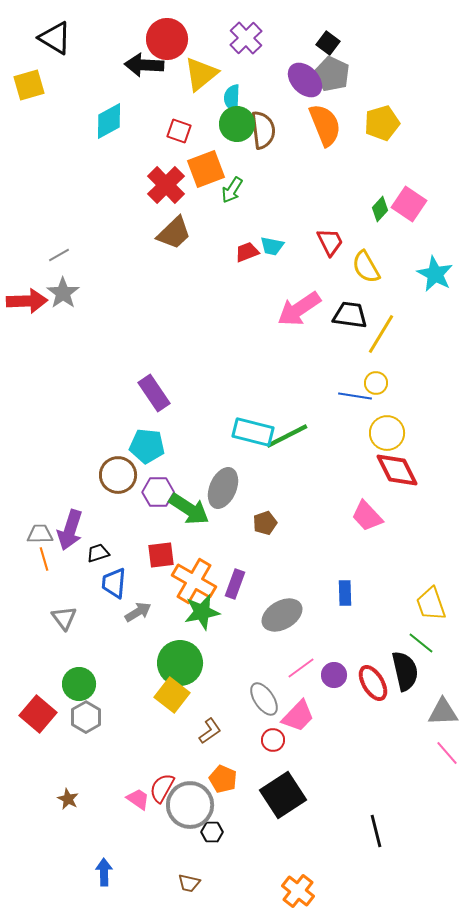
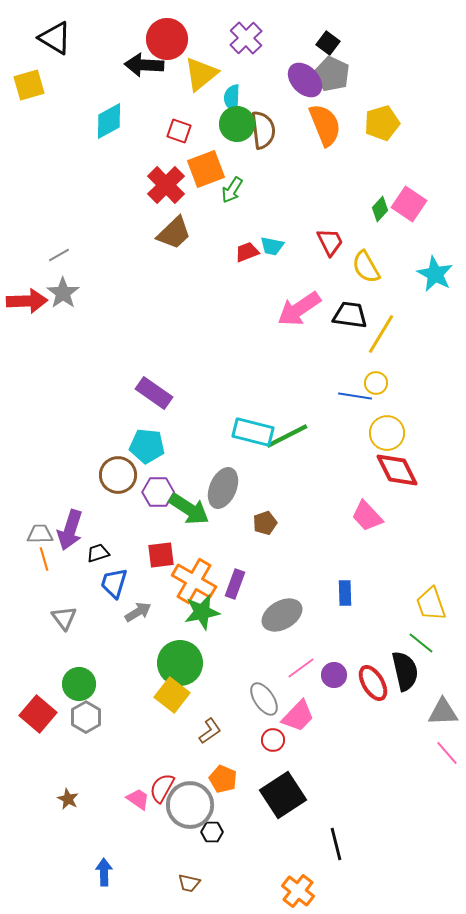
purple rectangle at (154, 393): rotated 21 degrees counterclockwise
blue trapezoid at (114, 583): rotated 12 degrees clockwise
black line at (376, 831): moved 40 px left, 13 px down
